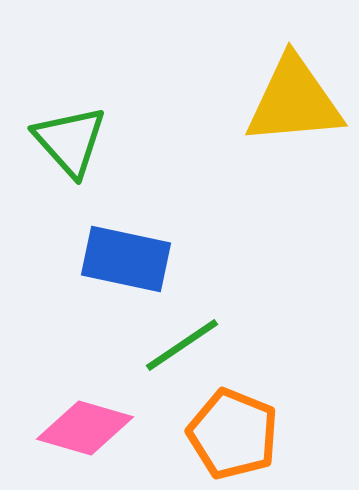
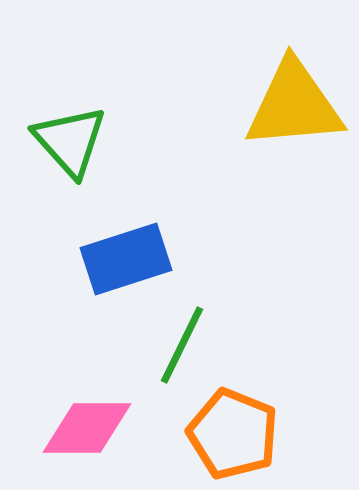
yellow triangle: moved 4 px down
blue rectangle: rotated 30 degrees counterclockwise
green line: rotated 30 degrees counterclockwise
pink diamond: moved 2 px right; rotated 16 degrees counterclockwise
